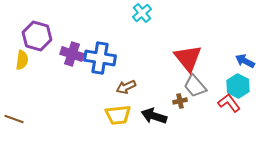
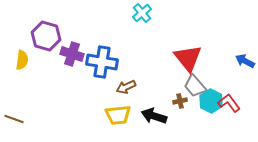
purple hexagon: moved 9 px right
blue cross: moved 2 px right, 4 px down
cyan hexagon: moved 27 px left, 15 px down
